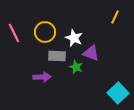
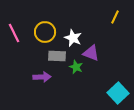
white star: moved 1 px left
